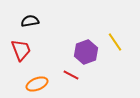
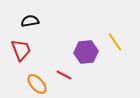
purple hexagon: rotated 15 degrees clockwise
red line: moved 7 px left
orange ellipse: rotated 70 degrees clockwise
